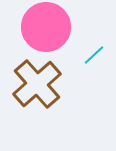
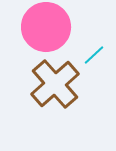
brown cross: moved 18 px right
